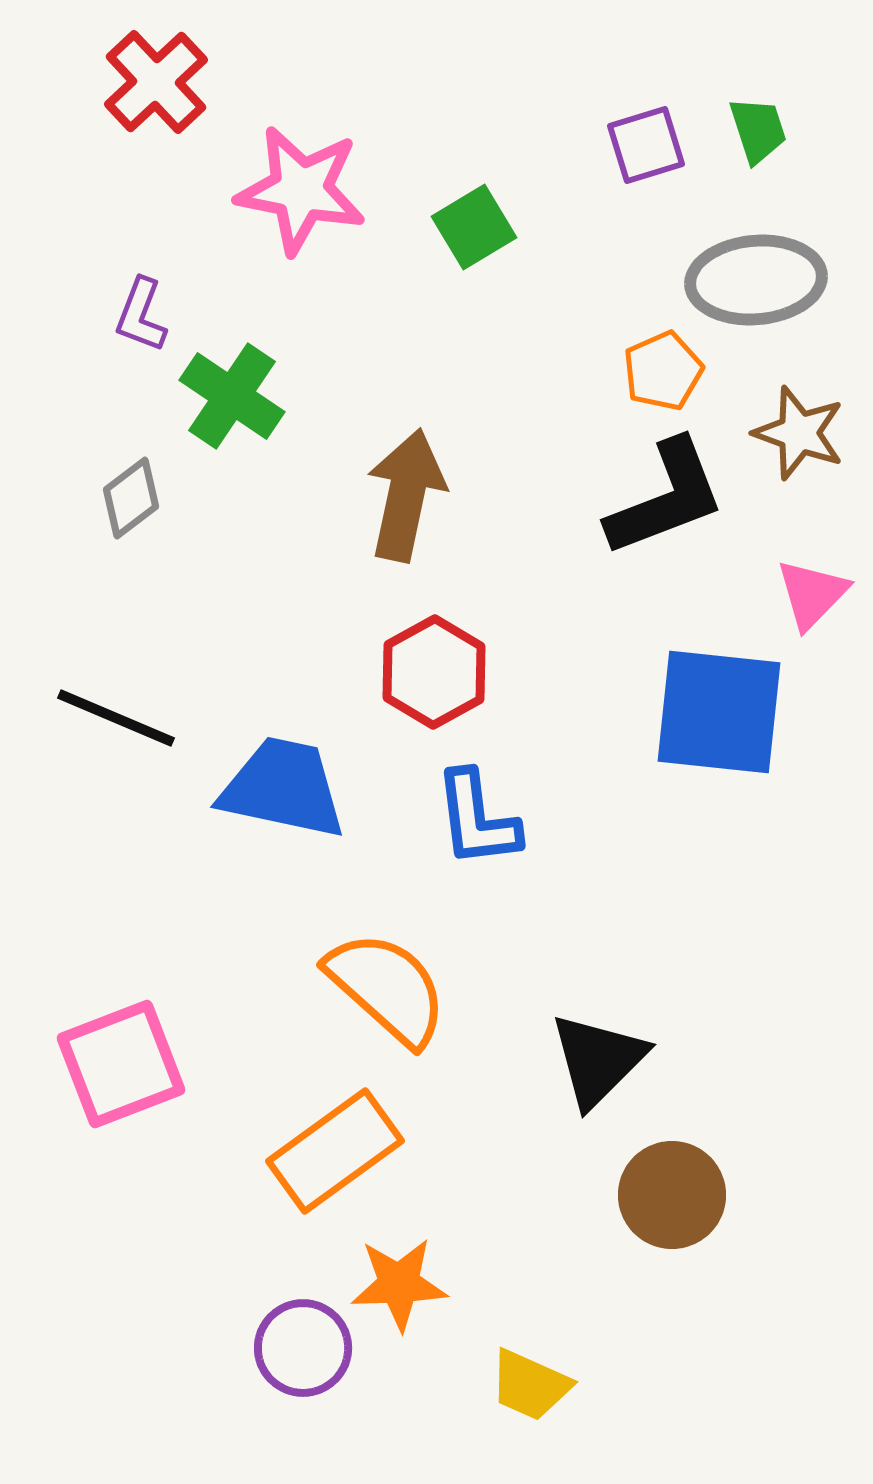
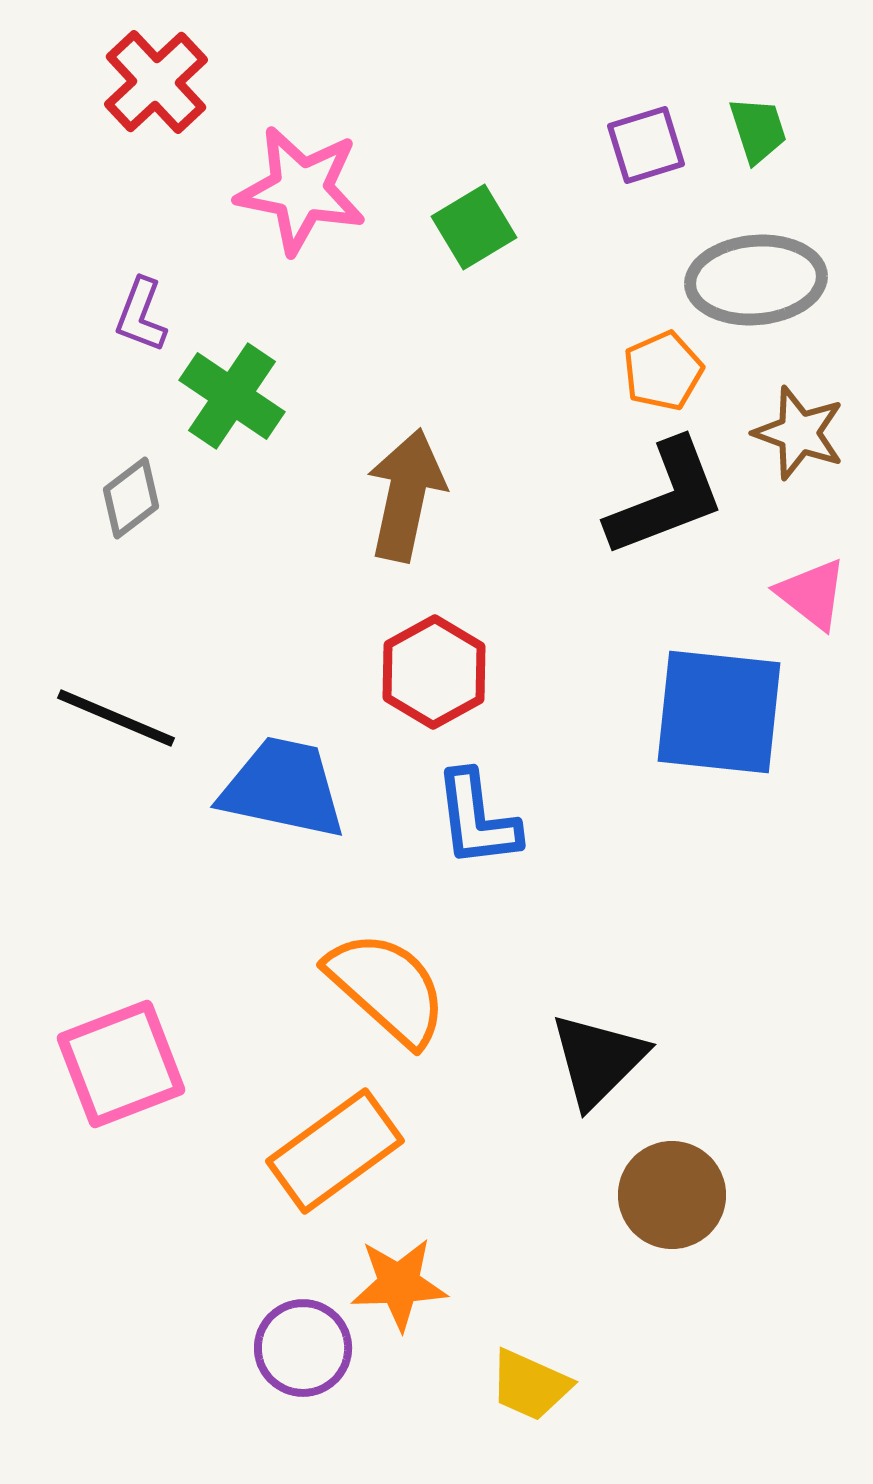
pink triangle: rotated 36 degrees counterclockwise
